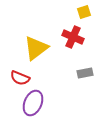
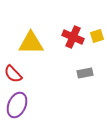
yellow square: moved 13 px right, 24 px down
yellow triangle: moved 5 px left, 5 px up; rotated 36 degrees clockwise
red semicircle: moved 7 px left, 4 px up; rotated 24 degrees clockwise
purple ellipse: moved 16 px left, 2 px down
